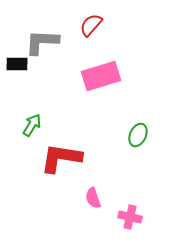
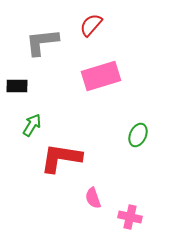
gray L-shape: rotated 9 degrees counterclockwise
black rectangle: moved 22 px down
